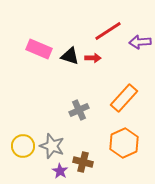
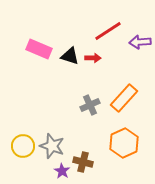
gray cross: moved 11 px right, 5 px up
purple star: moved 2 px right
